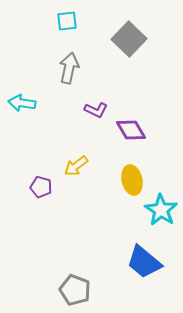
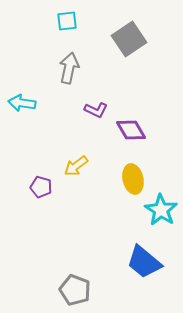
gray square: rotated 12 degrees clockwise
yellow ellipse: moved 1 px right, 1 px up
